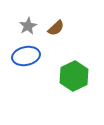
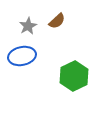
brown semicircle: moved 1 px right, 7 px up
blue ellipse: moved 4 px left
